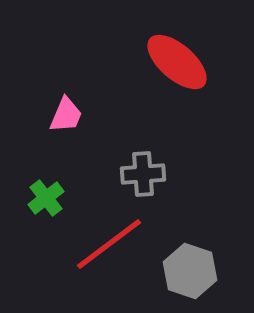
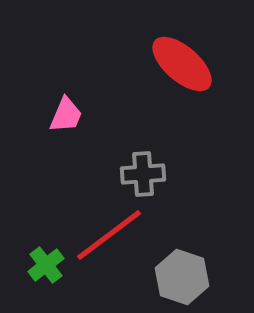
red ellipse: moved 5 px right, 2 px down
green cross: moved 67 px down
red line: moved 9 px up
gray hexagon: moved 8 px left, 6 px down
